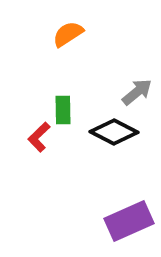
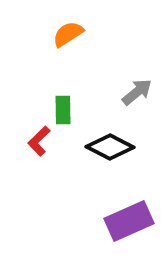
black diamond: moved 4 px left, 15 px down
red L-shape: moved 4 px down
